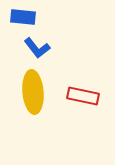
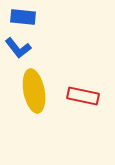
blue L-shape: moved 19 px left
yellow ellipse: moved 1 px right, 1 px up; rotated 6 degrees counterclockwise
